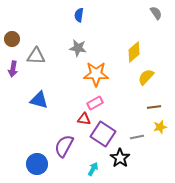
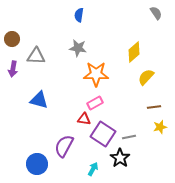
gray line: moved 8 px left
